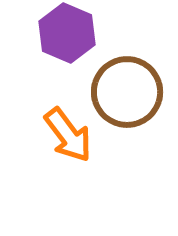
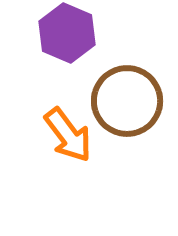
brown circle: moved 9 px down
